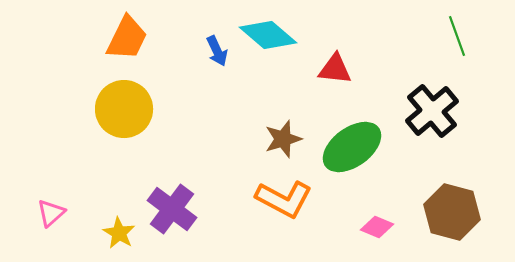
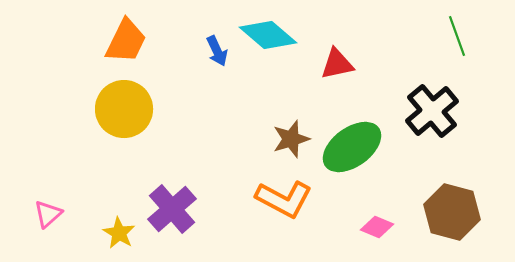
orange trapezoid: moved 1 px left, 3 px down
red triangle: moved 2 px right, 5 px up; rotated 18 degrees counterclockwise
brown star: moved 8 px right
purple cross: rotated 12 degrees clockwise
pink triangle: moved 3 px left, 1 px down
